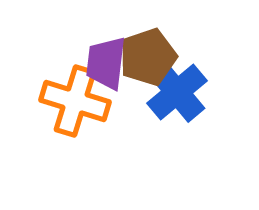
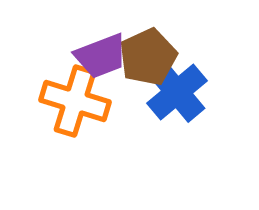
brown pentagon: rotated 6 degrees counterclockwise
purple trapezoid: moved 5 px left, 7 px up; rotated 118 degrees counterclockwise
